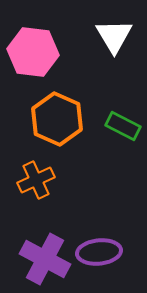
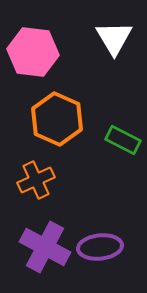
white triangle: moved 2 px down
green rectangle: moved 14 px down
purple ellipse: moved 1 px right, 5 px up
purple cross: moved 12 px up
